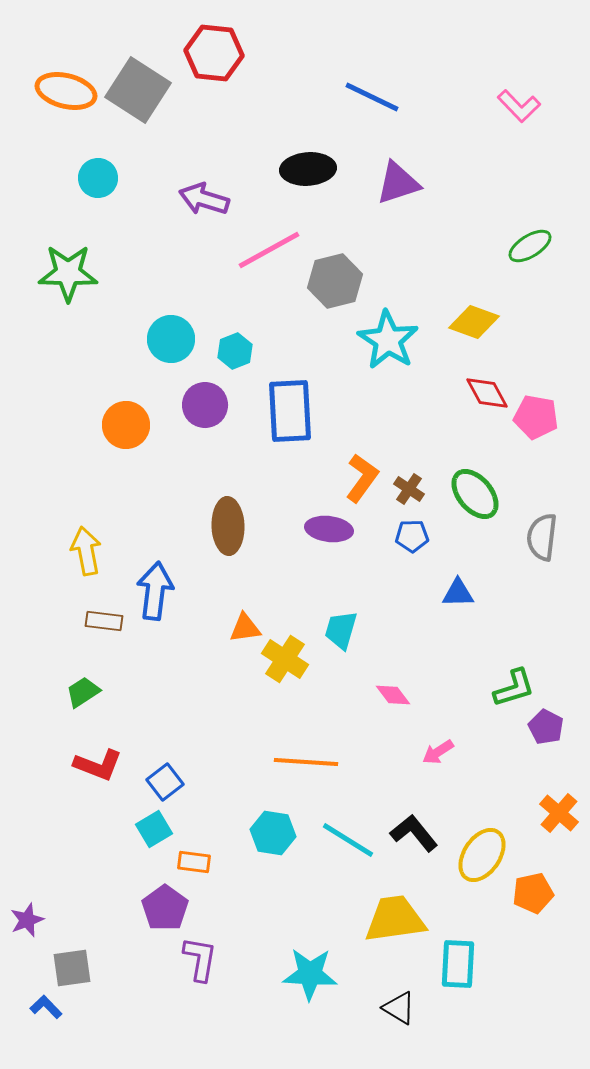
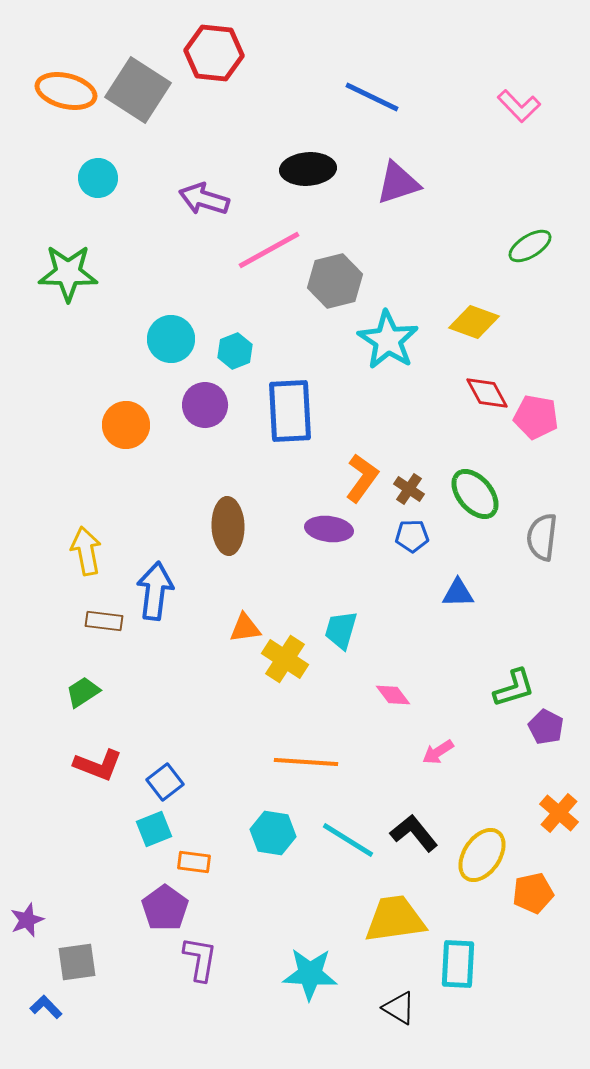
cyan square at (154, 829): rotated 9 degrees clockwise
gray square at (72, 968): moved 5 px right, 6 px up
